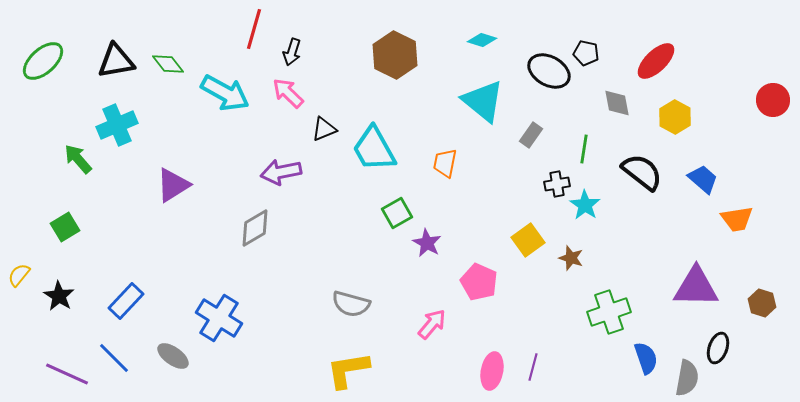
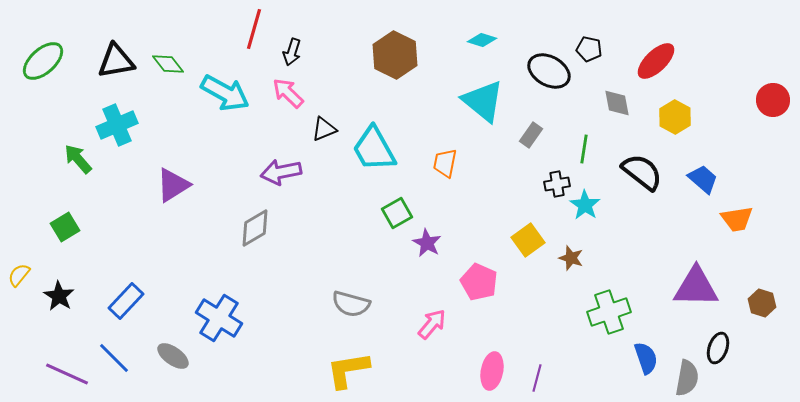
black pentagon at (586, 53): moved 3 px right, 4 px up
purple line at (533, 367): moved 4 px right, 11 px down
